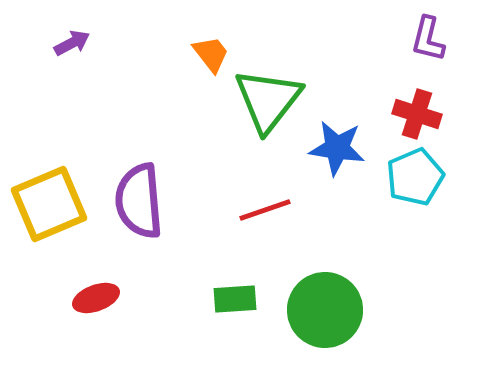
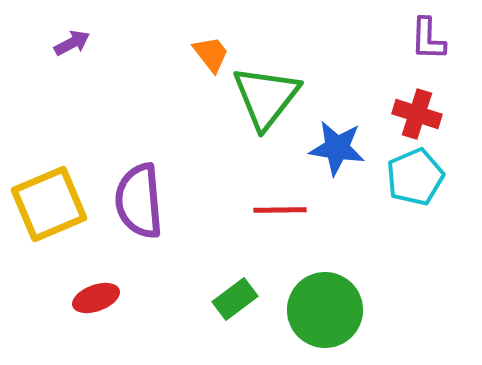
purple L-shape: rotated 12 degrees counterclockwise
green triangle: moved 2 px left, 3 px up
red line: moved 15 px right; rotated 18 degrees clockwise
green rectangle: rotated 33 degrees counterclockwise
